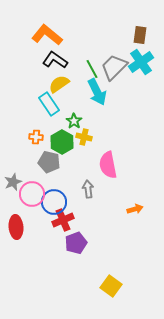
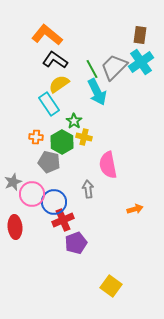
red ellipse: moved 1 px left
